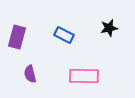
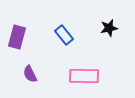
blue rectangle: rotated 24 degrees clockwise
purple semicircle: rotated 12 degrees counterclockwise
